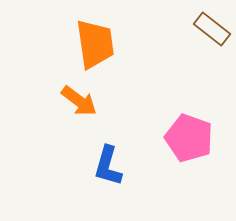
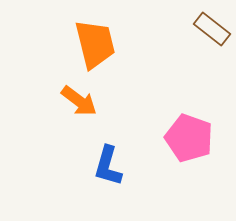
orange trapezoid: rotated 6 degrees counterclockwise
